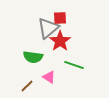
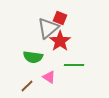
red square: rotated 24 degrees clockwise
green line: rotated 18 degrees counterclockwise
